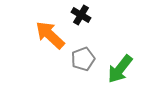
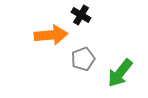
orange arrow: moved 1 px right; rotated 132 degrees clockwise
green arrow: moved 4 px down
